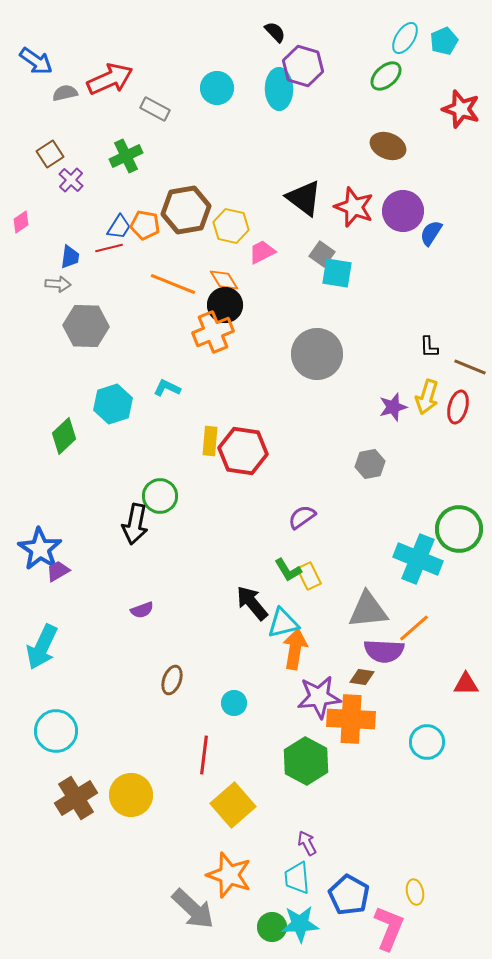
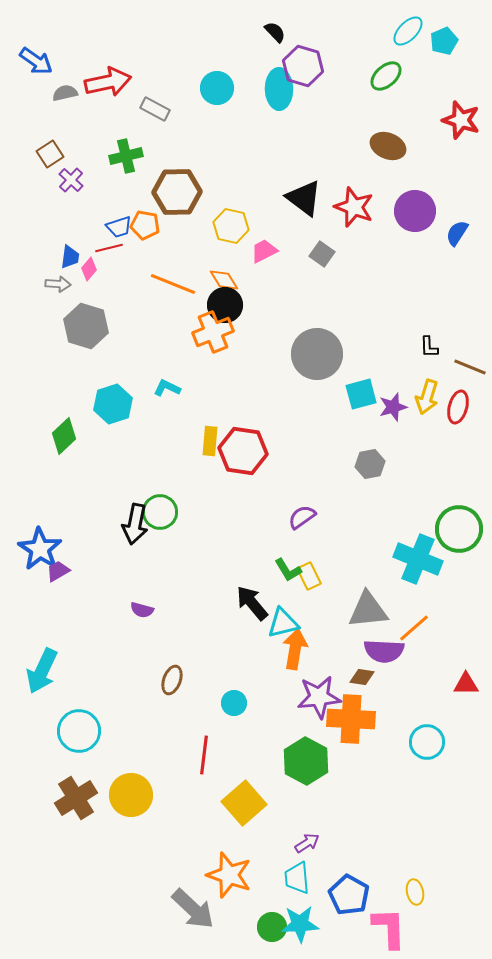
cyan ellipse at (405, 38): moved 3 px right, 7 px up; rotated 12 degrees clockwise
red arrow at (110, 79): moved 2 px left, 3 px down; rotated 12 degrees clockwise
red star at (461, 109): moved 11 px down
green cross at (126, 156): rotated 12 degrees clockwise
brown hexagon at (186, 210): moved 9 px left, 18 px up; rotated 9 degrees clockwise
purple circle at (403, 211): moved 12 px right
pink diamond at (21, 222): moved 68 px right, 47 px down; rotated 15 degrees counterclockwise
blue trapezoid at (119, 227): rotated 40 degrees clockwise
blue semicircle at (431, 233): moved 26 px right
pink trapezoid at (262, 252): moved 2 px right, 1 px up
cyan square at (337, 273): moved 24 px right, 121 px down; rotated 24 degrees counterclockwise
gray hexagon at (86, 326): rotated 15 degrees clockwise
green circle at (160, 496): moved 16 px down
purple semicircle at (142, 610): rotated 35 degrees clockwise
cyan arrow at (42, 647): moved 24 px down
cyan circle at (56, 731): moved 23 px right
yellow square at (233, 805): moved 11 px right, 2 px up
purple arrow at (307, 843): rotated 85 degrees clockwise
pink L-shape at (389, 928): rotated 24 degrees counterclockwise
